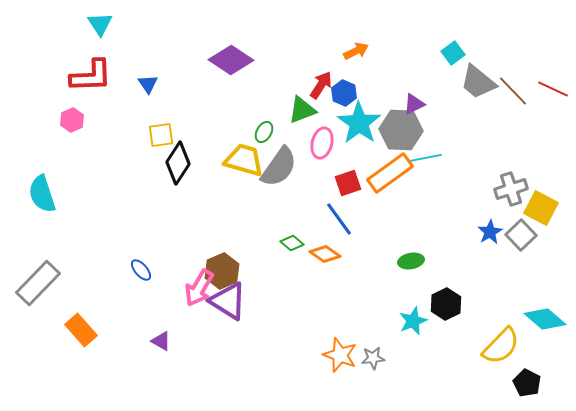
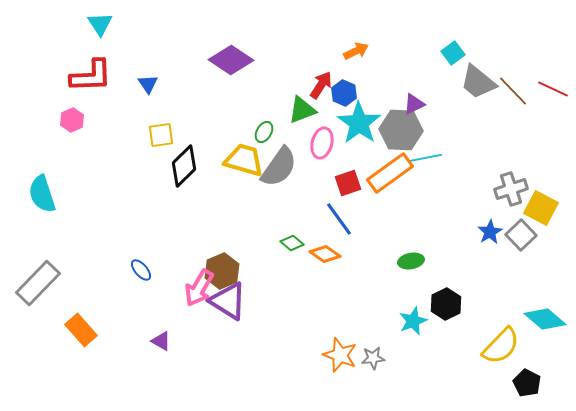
black diamond at (178, 163): moved 6 px right, 3 px down; rotated 12 degrees clockwise
